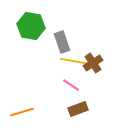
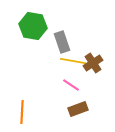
green hexagon: moved 2 px right
orange line: rotated 70 degrees counterclockwise
